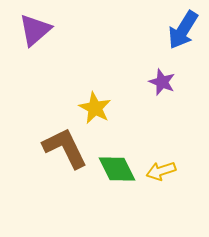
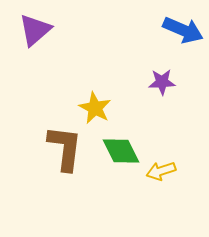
blue arrow: rotated 99 degrees counterclockwise
purple star: rotated 24 degrees counterclockwise
brown L-shape: rotated 33 degrees clockwise
green diamond: moved 4 px right, 18 px up
